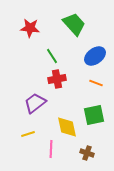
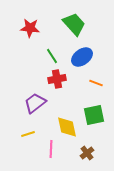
blue ellipse: moved 13 px left, 1 px down
brown cross: rotated 32 degrees clockwise
